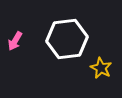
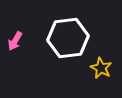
white hexagon: moved 1 px right, 1 px up
